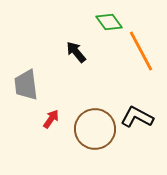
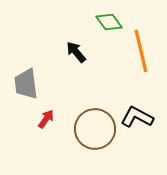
orange line: rotated 15 degrees clockwise
gray trapezoid: moved 1 px up
red arrow: moved 5 px left
